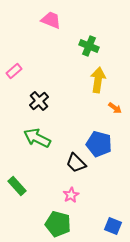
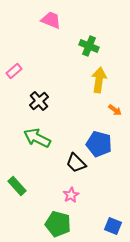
yellow arrow: moved 1 px right
orange arrow: moved 2 px down
